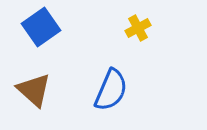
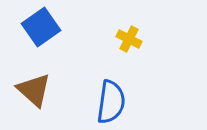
yellow cross: moved 9 px left, 11 px down; rotated 35 degrees counterclockwise
blue semicircle: moved 12 px down; rotated 15 degrees counterclockwise
